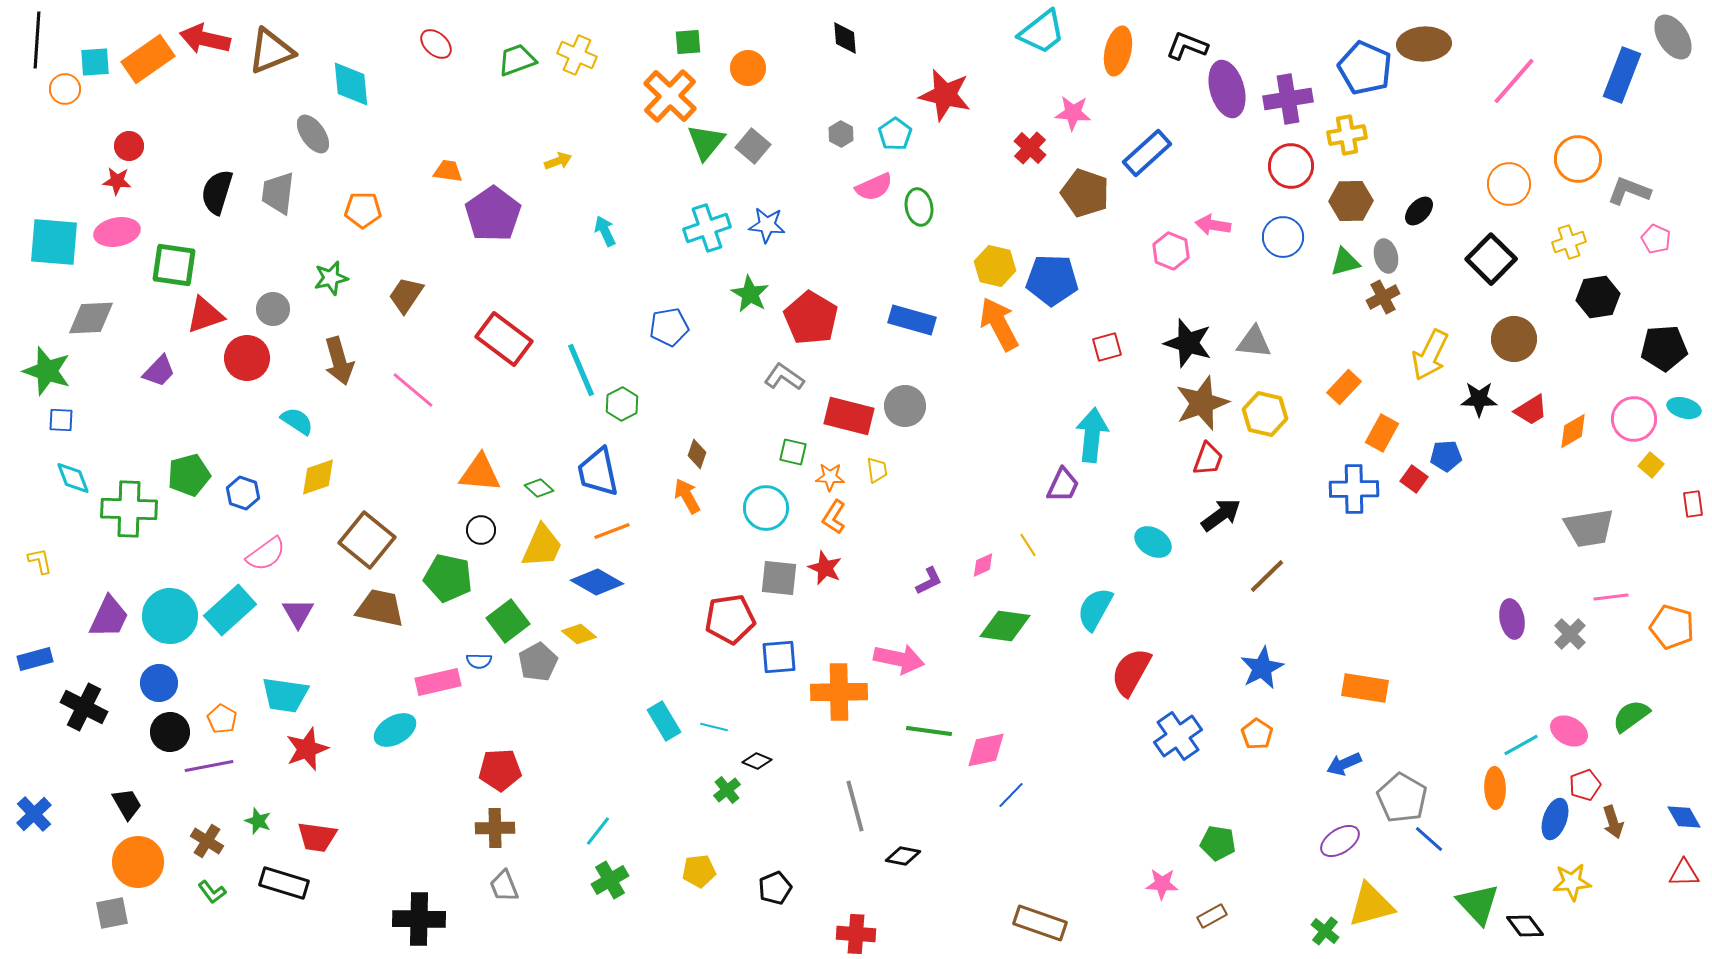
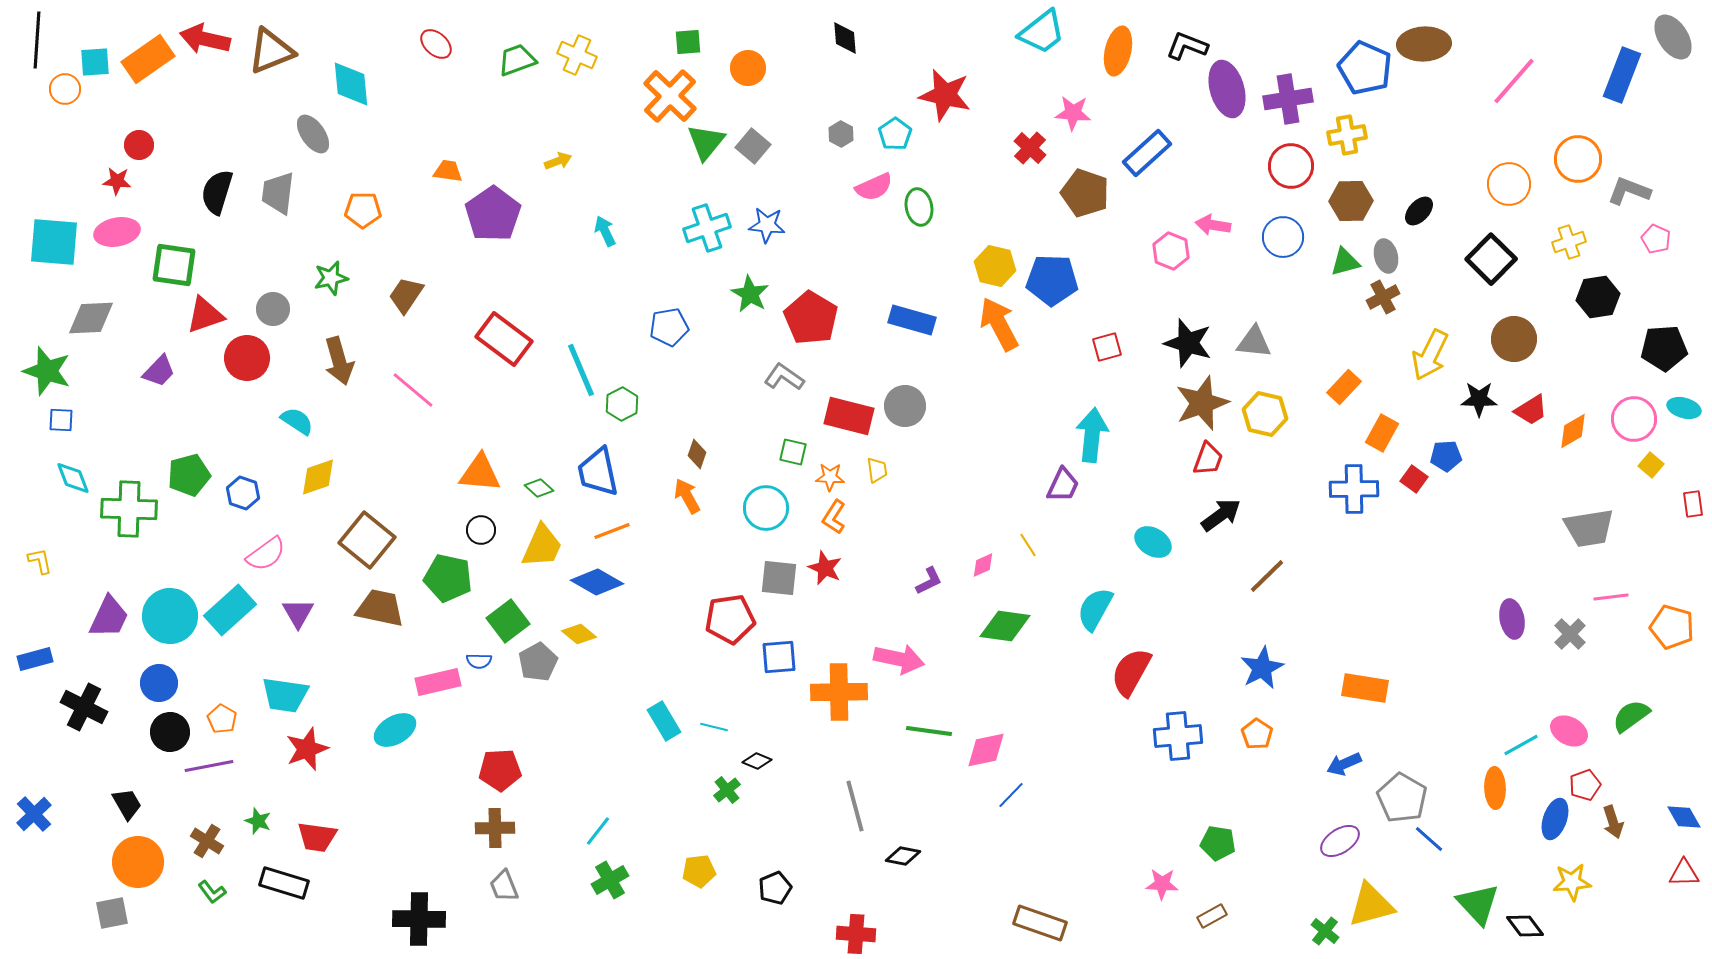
red circle at (129, 146): moved 10 px right, 1 px up
blue cross at (1178, 736): rotated 30 degrees clockwise
